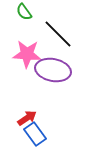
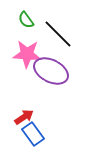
green semicircle: moved 2 px right, 8 px down
purple ellipse: moved 2 px left, 1 px down; rotated 16 degrees clockwise
red arrow: moved 3 px left, 1 px up
blue rectangle: moved 2 px left
